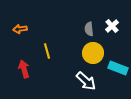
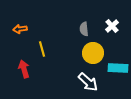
gray semicircle: moved 5 px left
yellow line: moved 5 px left, 2 px up
cyan rectangle: rotated 18 degrees counterclockwise
white arrow: moved 2 px right, 1 px down
